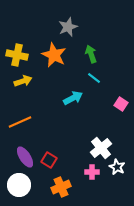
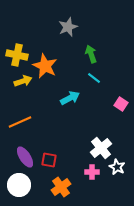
orange star: moved 9 px left, 11 px down
cyan arrow: moved 3 px left
red square: rotated 21 degrees counterclockwise
orange cross: rotated 12 degrees counterclockwise
